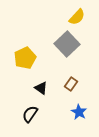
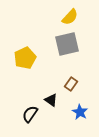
yellow semicircle: moved 7 px left
gray square: rotated 30 degrees clockwise
black triangle: moved 10 px right, 12 px down
blue star: moved 1 px right
